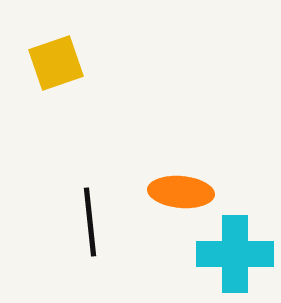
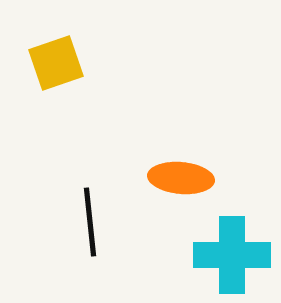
orange ellipse: moved 14 px up
cyan cross: moved 3 px left, 1 px down
